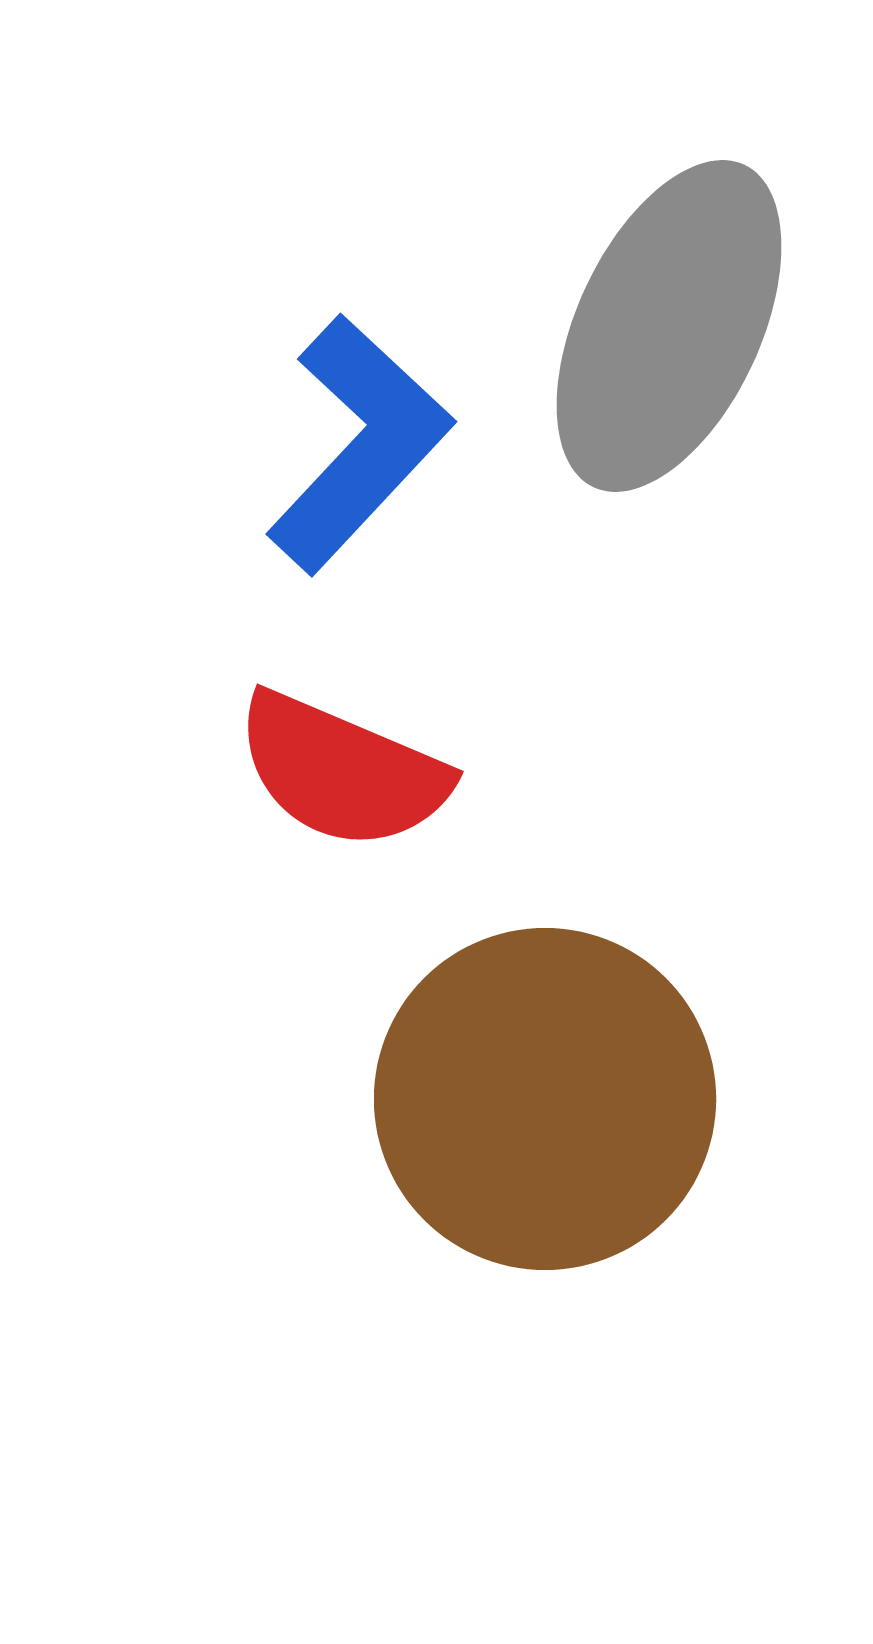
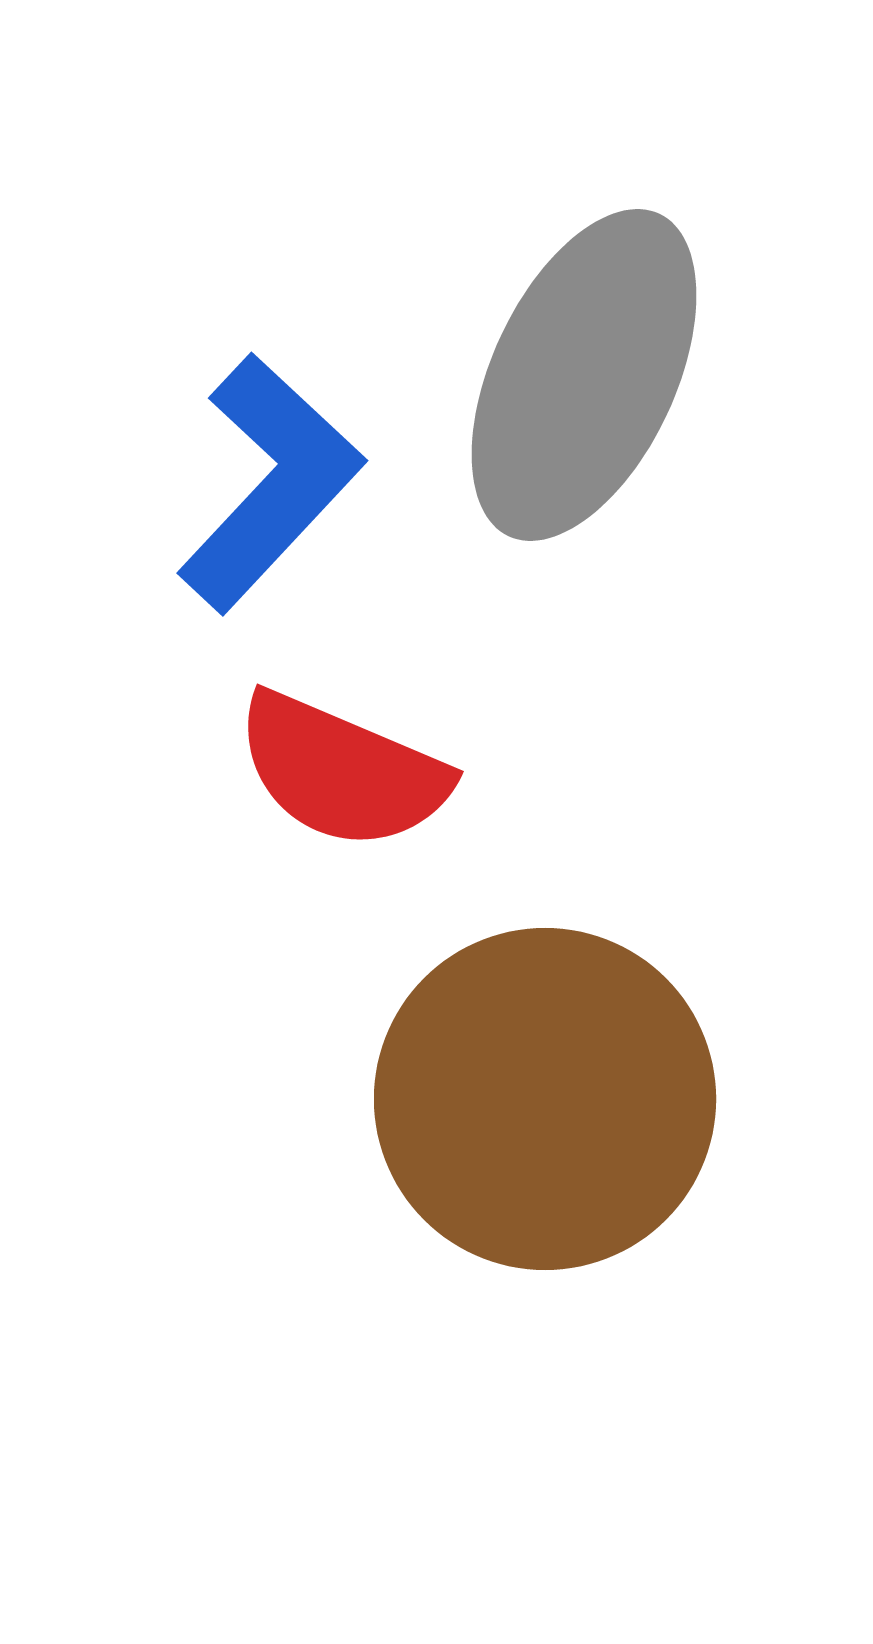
gray ellipse: moved 85 px left, 49 px down
blue L-shape: moved 89 px left, 39 px down
